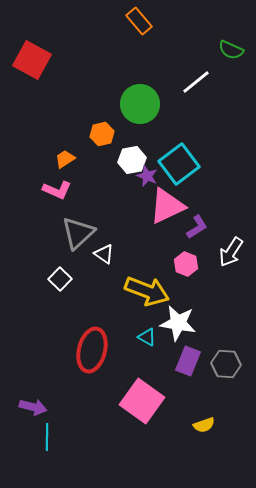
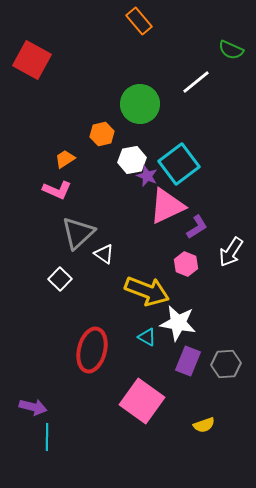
gray hexagon: rotated 8 degrees counterclockwise
